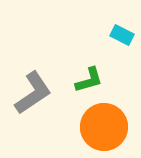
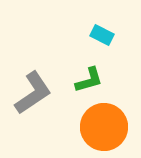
cyan rectangle: moved 20 px left
